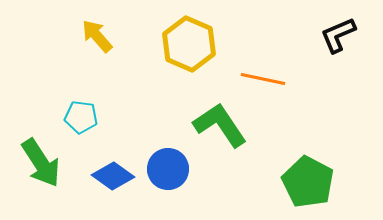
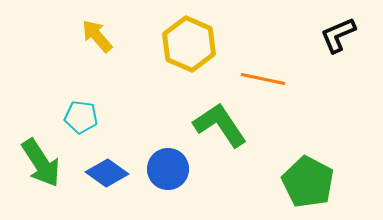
blue diamond: moved 6 px left, 3 px up
